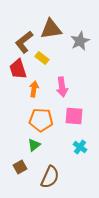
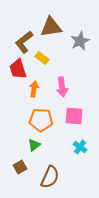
brown triangle: moved 2 px up
